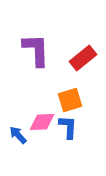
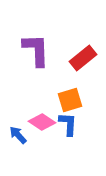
pink diamond: rotated 36 degrees clockwise
blue L-shape: moved 3 px up
